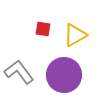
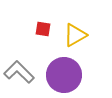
gray L-shape: rotated 8 degrees counterclockwise
